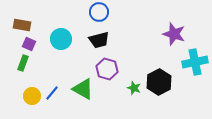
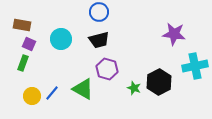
purple star: rotated 10 degrees counterclockwise
cyan cross: moved 4 px down
